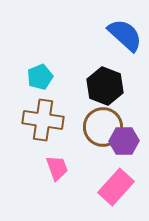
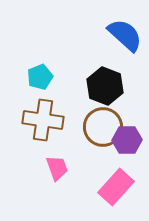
purple hexagon: moved 3 px right, 1 px up
